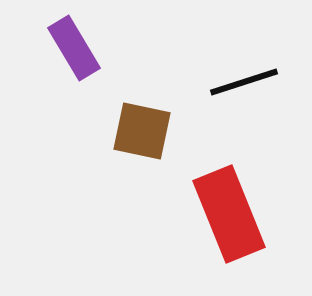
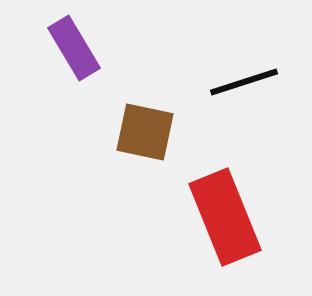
brown square: moved 3 px right, 1 px down
red rectangle: moved 4 px left, 3 px down
